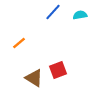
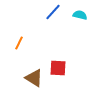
cyan semicircle: rotated 24 degrees clockwise
orange line: rotated 24 degrees counterclockwise
red square: moved 2 px up; rotated 24 degrees clockwise
